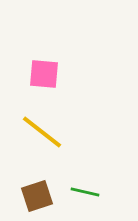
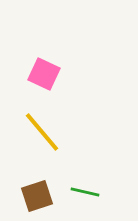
pink square: rotated 20 degrees clockwise
yellow line: rotated 12 degrees clockwise
